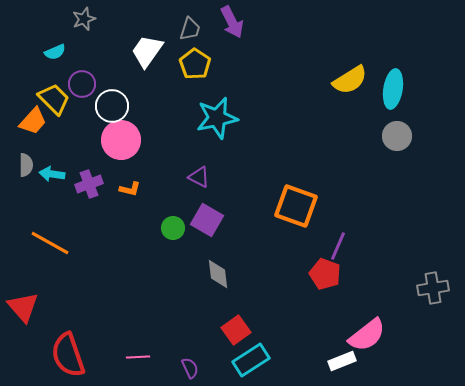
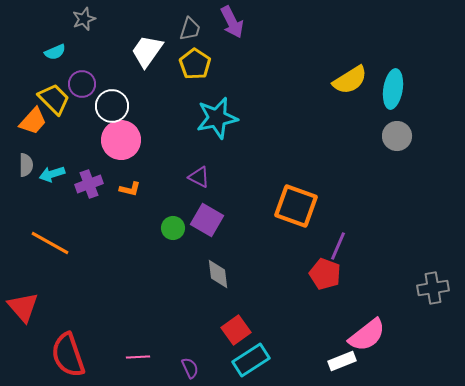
cyan arrow: rotated 25 degrees counterclockwise
